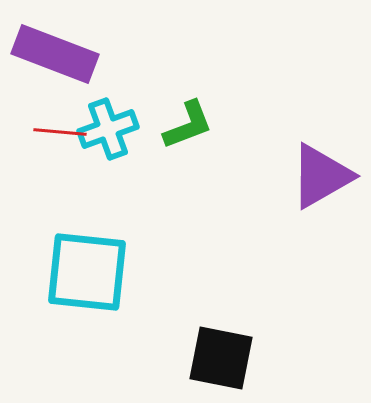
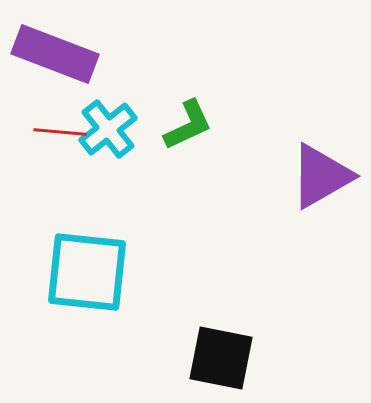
green L-shape: rotated 4 degrees counterclockwise
cyan cross: rotated 18 degrees counterclockwise
